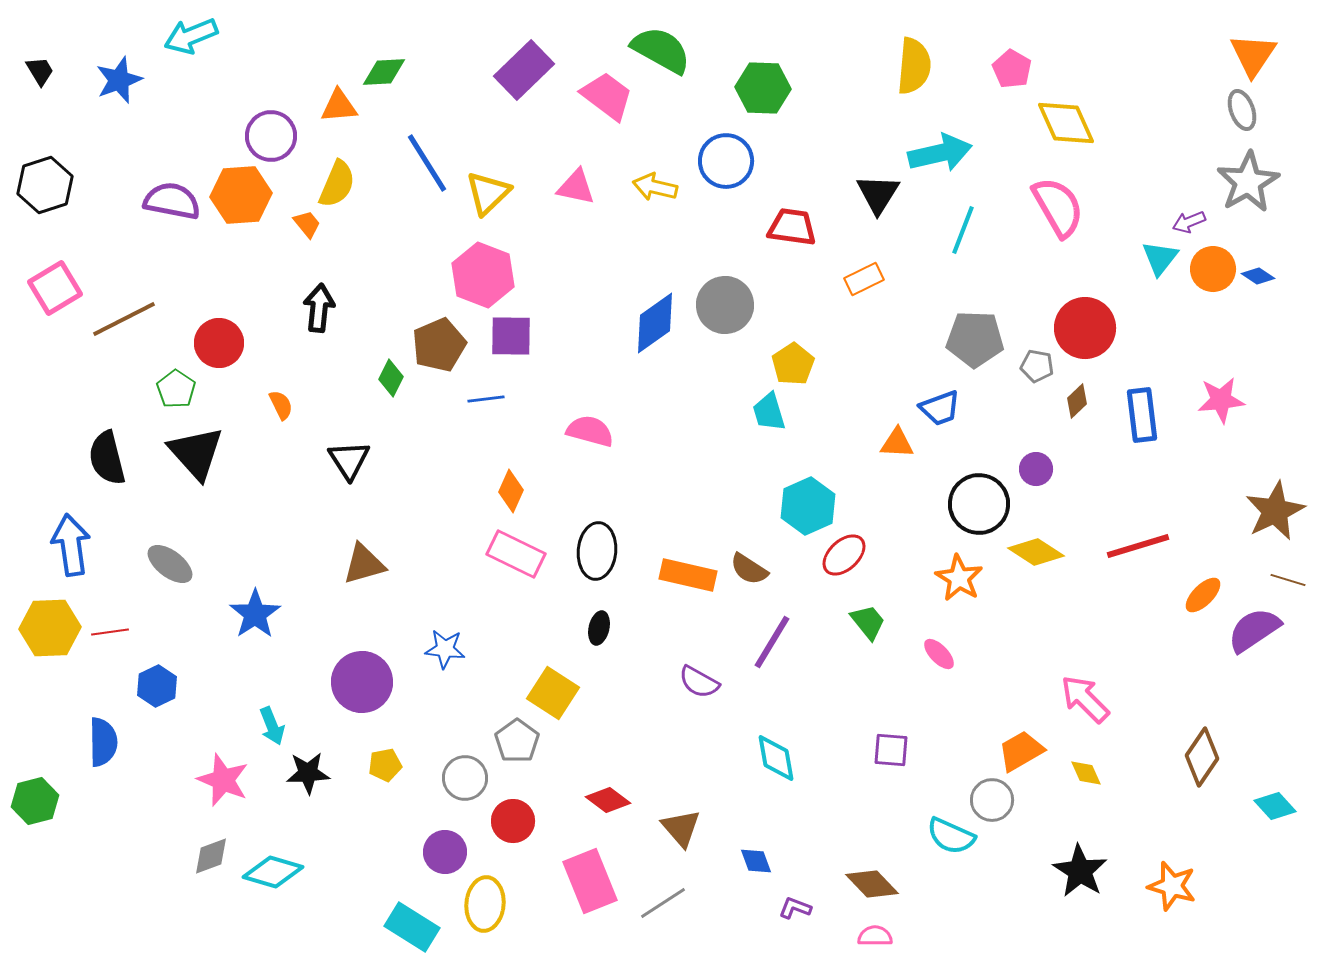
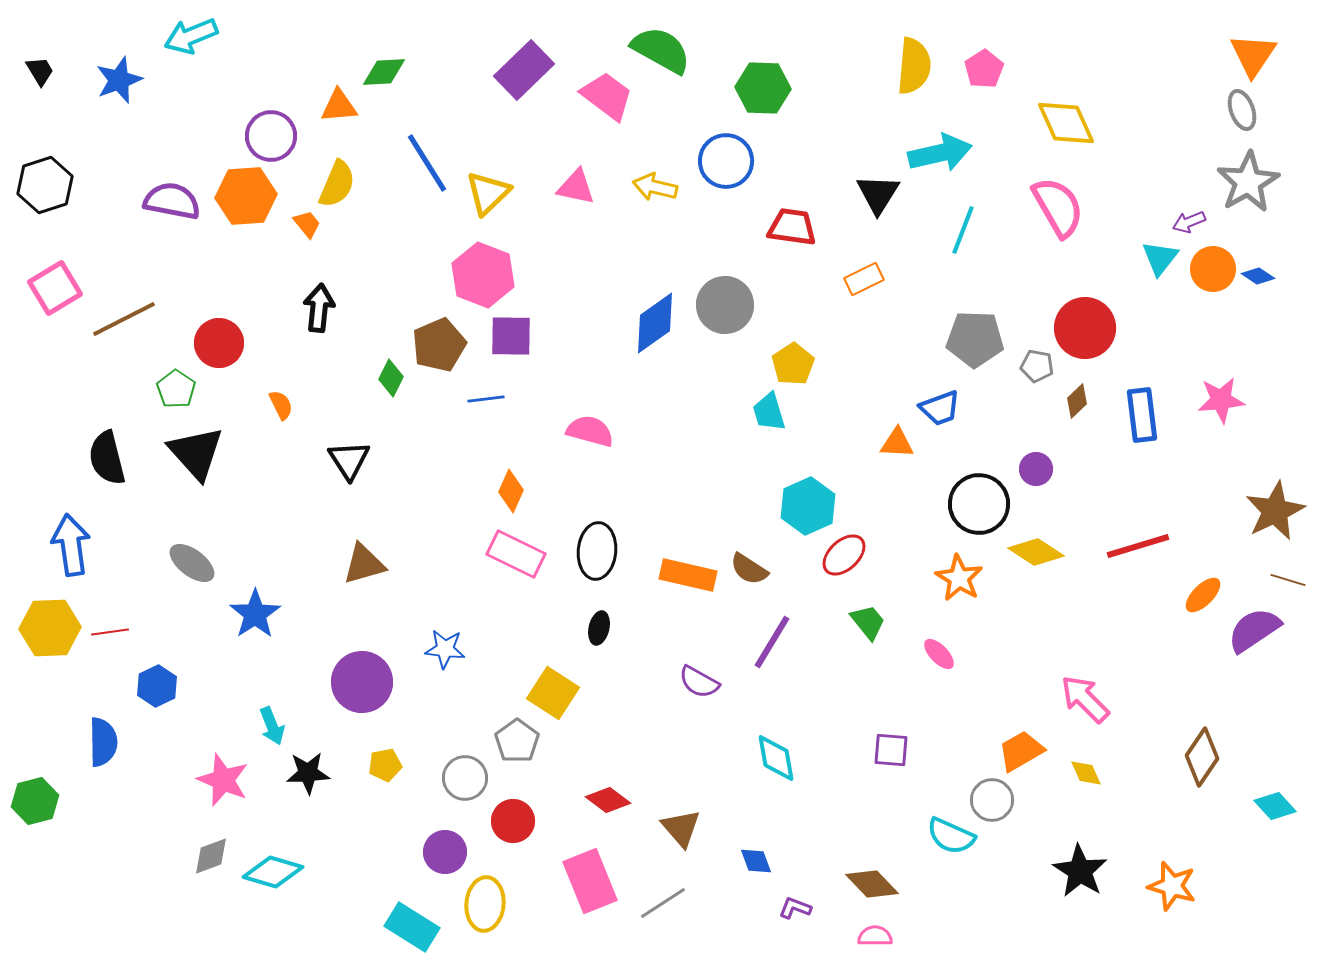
pink pentagon at (1012, 69): moved 28 px left; rotated 9 degrees clockwise
orange hexagon at (241, 195): moved 5 px right, 1 px down
gray ellipse at (170, 564): moved 22 px right, 1 px up
